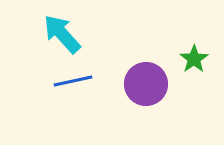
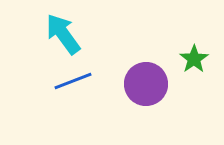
cyan arrow: moved 1 px right; rotated 6 degrees clockwise
blue line: rotated 9 degrees counterclockwise
